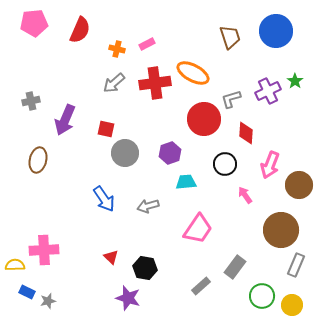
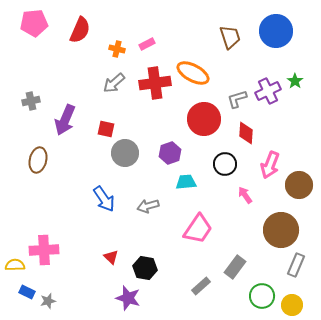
gray L-shape at (231, 99): moved 6 px right
